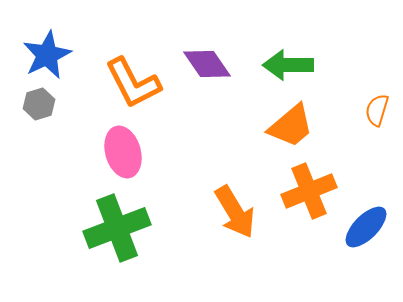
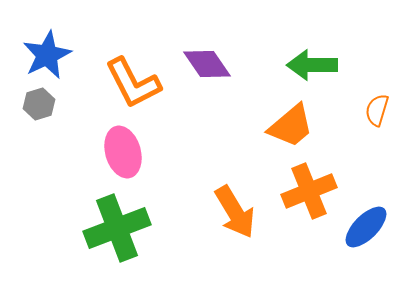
green arrow: moved 24 px right
